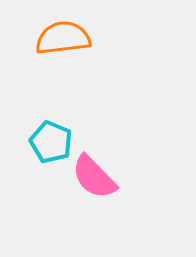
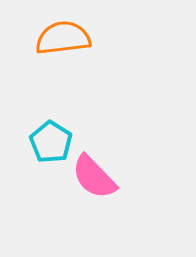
cyan pentagon: rotated 9 degrees clockwise
